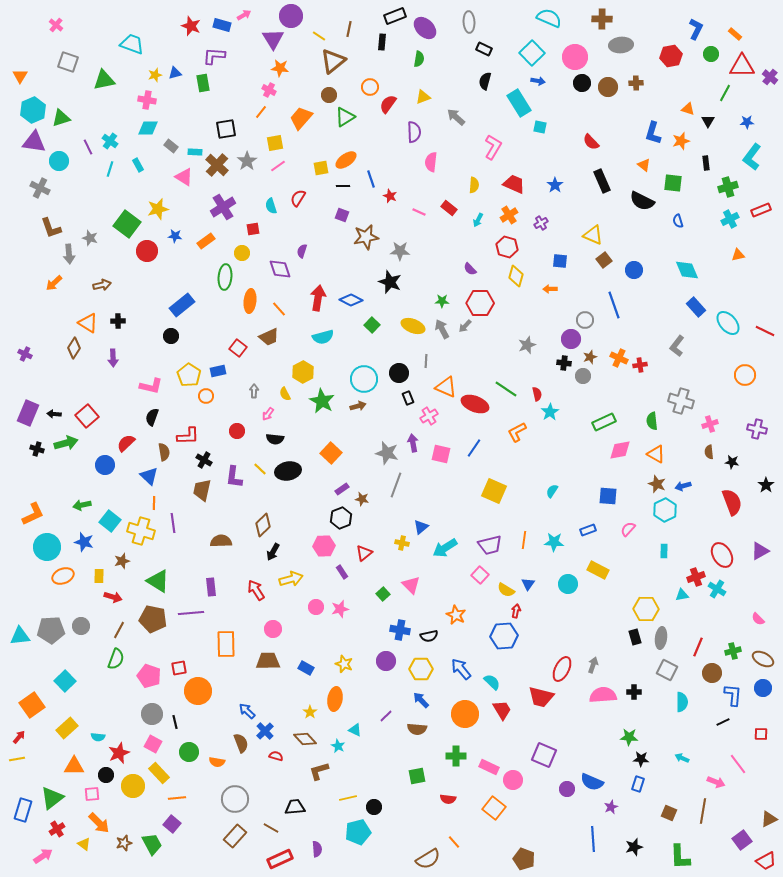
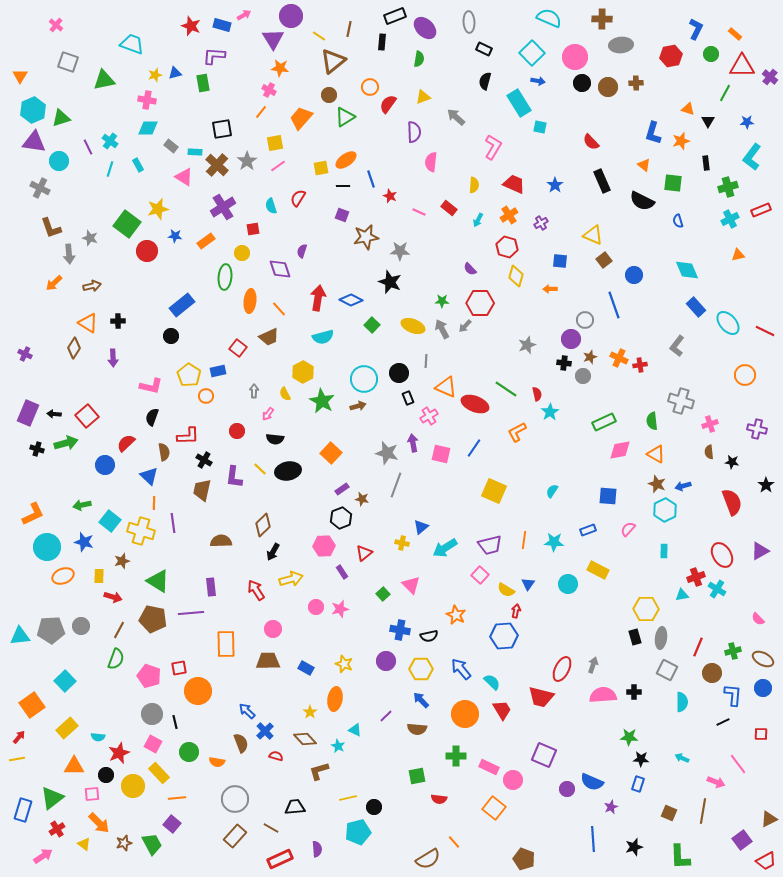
black square at (226, 129): moved 4 px left
blue circle at (634, 270): moved 5 px down
brown arrow at (102, 285): moved 10 px left, 1 px down
red semicircle at (448, 799): moved 9 px left
